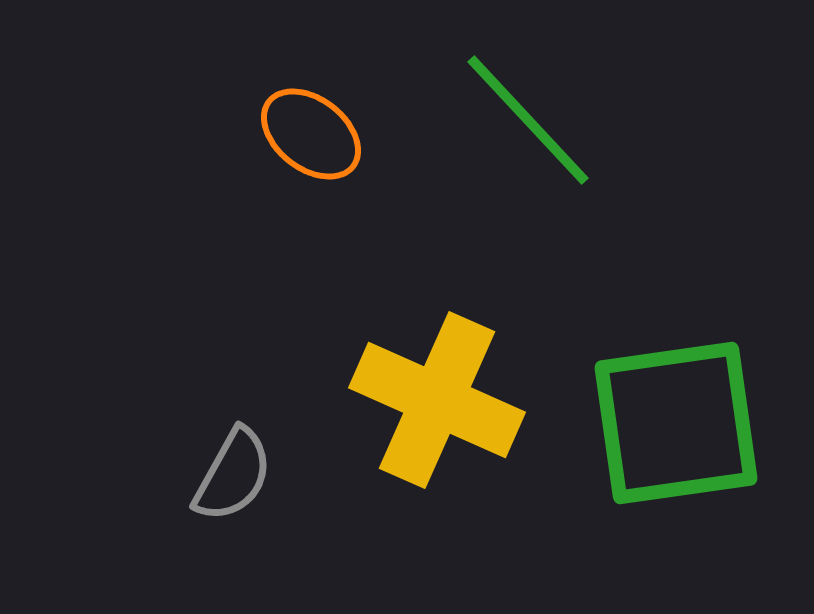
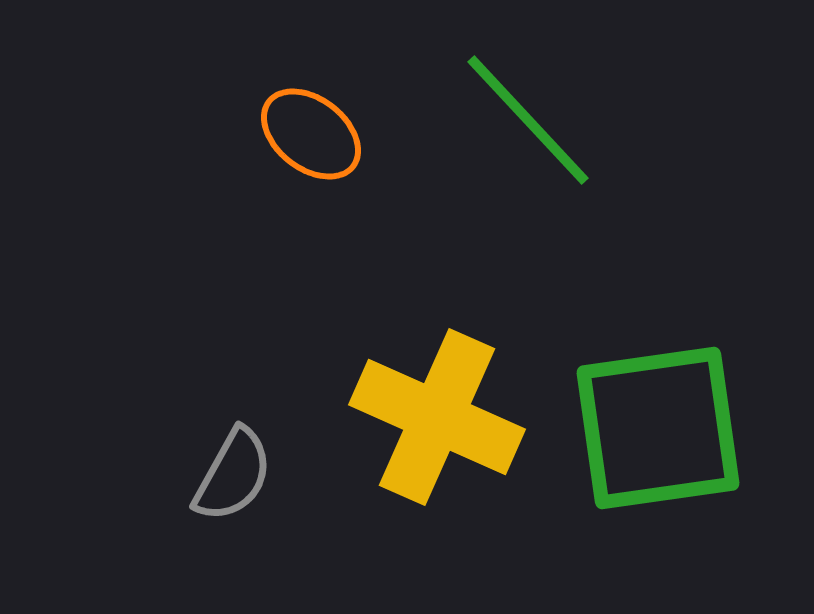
yellow cross: moved 17 px down
green square: moved 18 px left, 5 px down
